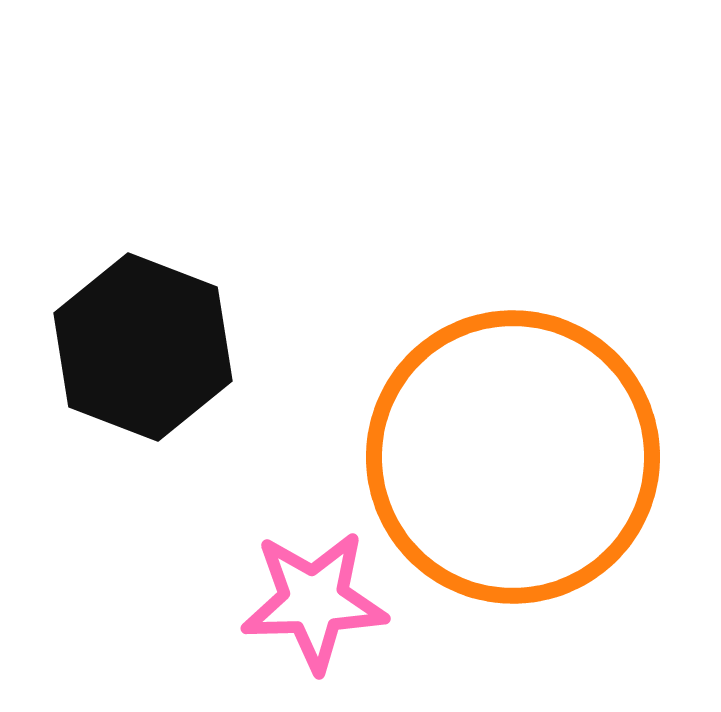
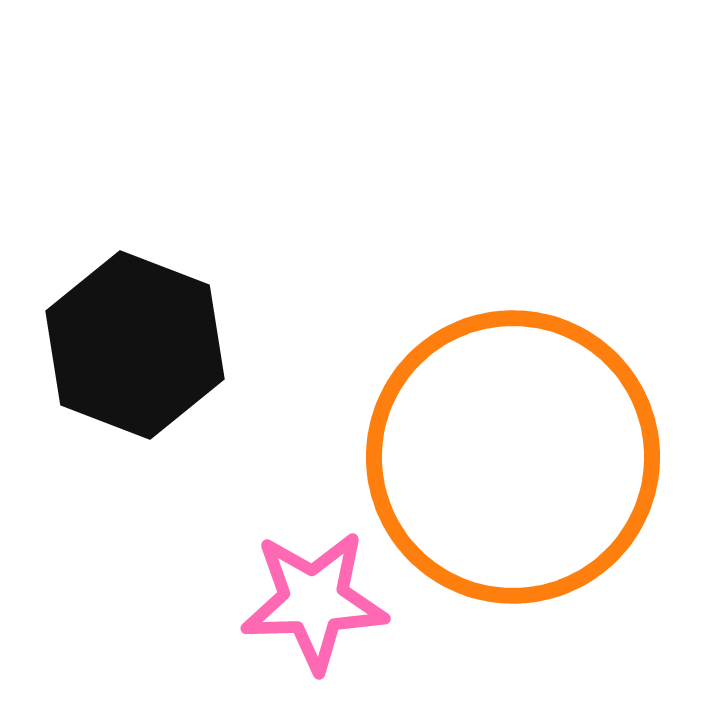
black hexagon: moved 8 px left, 2 px up
